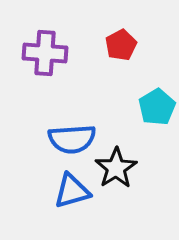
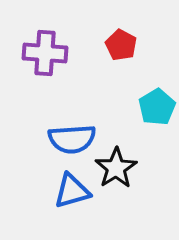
red pentagon: rotated 16 degrees counterclockwise
